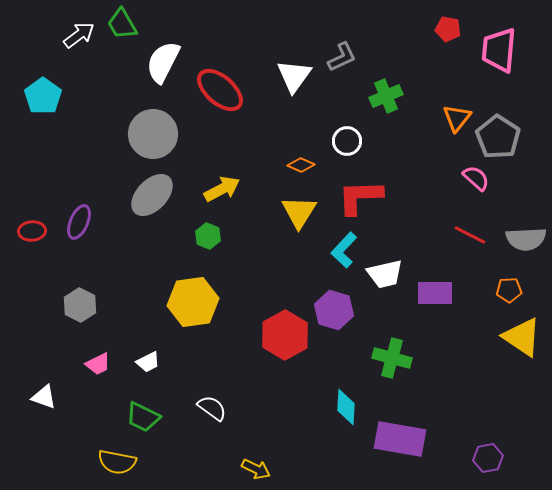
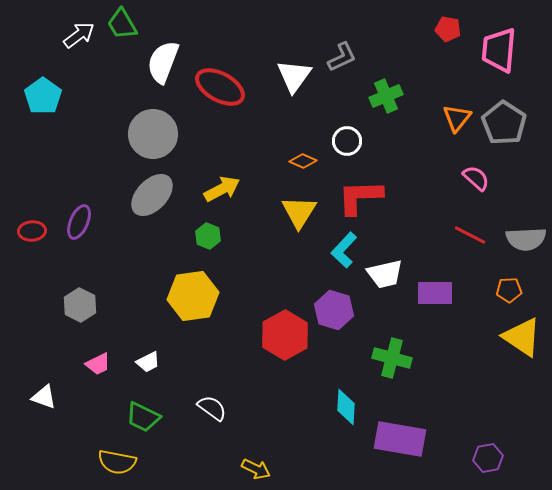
white semicircle at (163, 62): rotated 6 degrees counterclockwise
red ellipse at (220, 90): moved 3 px up; rotated 12 degrees counterclockwise
gray pentagon at (498, 137): moved 6 px right, 14 px up
orange diamond at (301, 165): moved 2 px right, 4 px up
yellow hexagon at (193, 302): moved 6 px up
